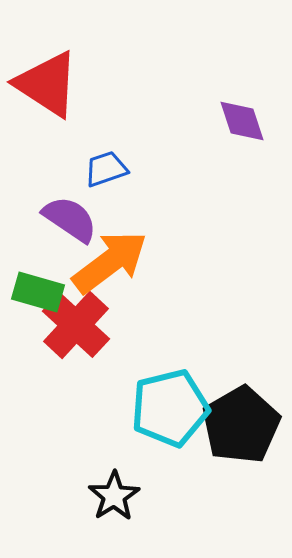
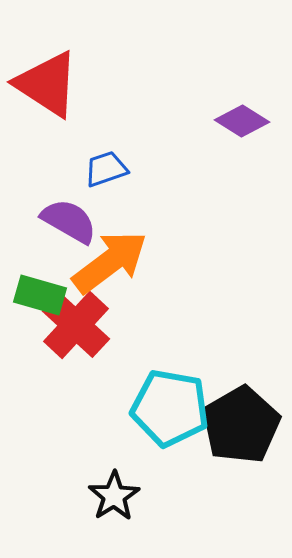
purple diamond: rotated 40 degrees counterclockwise
purple semicircle: moved 1 px left, 2 px down; rotated 4 degrees counterclockwise
green rectangle: moved 2 px right, 3 px down
cyan pentagon: rotated 24 degrees clockwise
